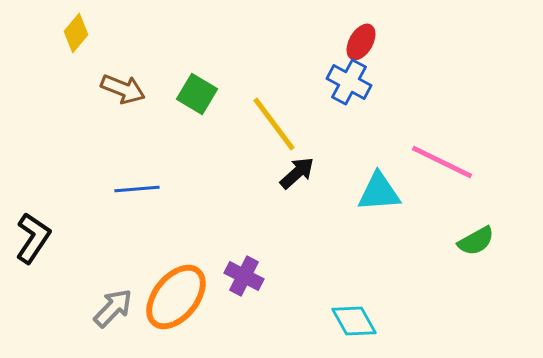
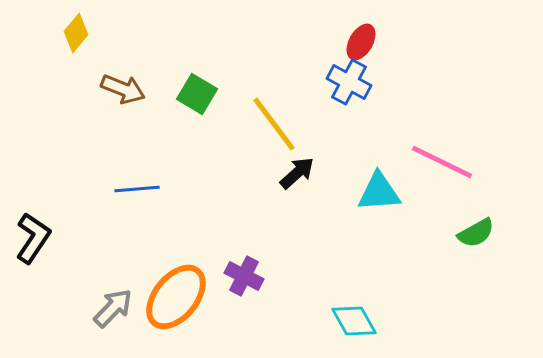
green semicircle: moved 8 px up
